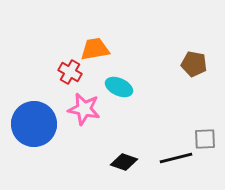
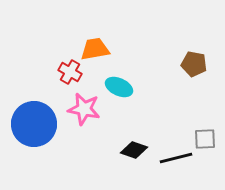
black diamond: moved 10 px right, 12 px up
